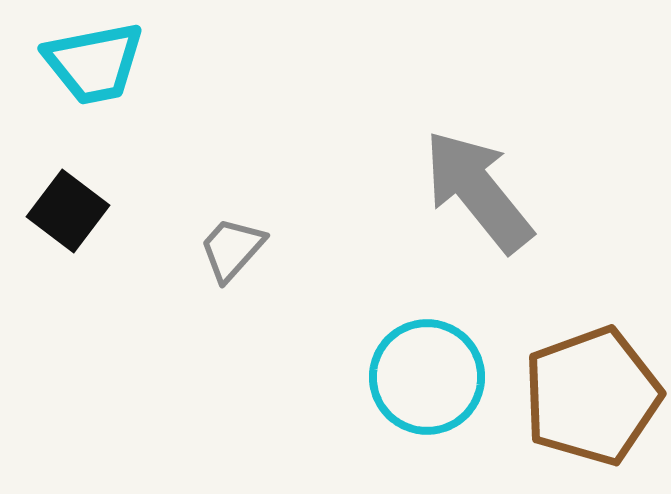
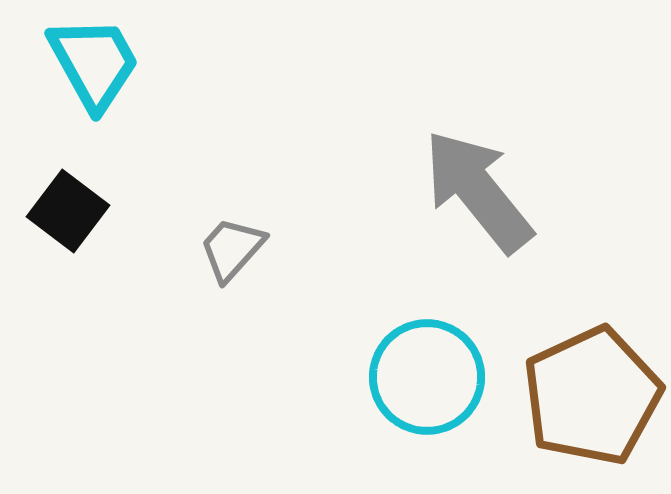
cyan trapezoid: rotated 108 degrees counterclockwise
brown pentagon: rotated 5 degrees counterclockwise
